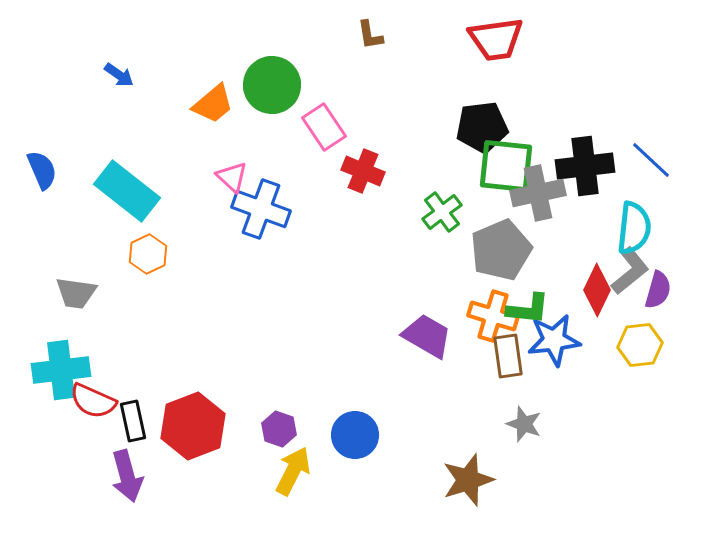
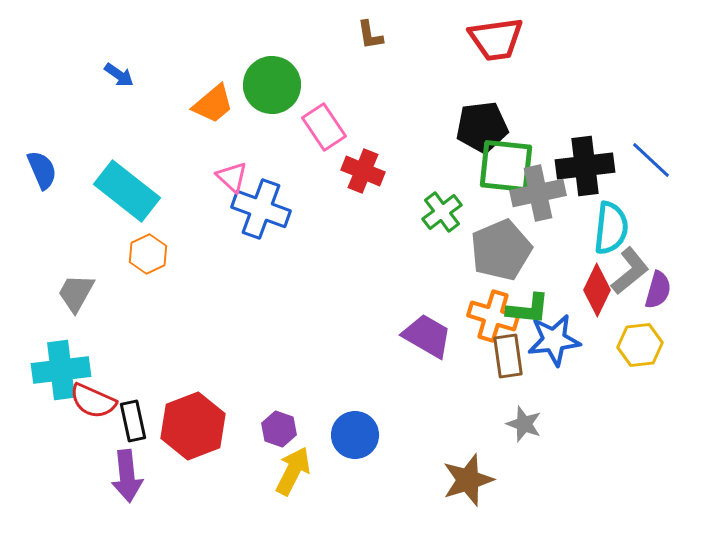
cyan semicircle: moved 23 px left
gray trapezoid: rotated 111 degrees clockwise
purple arrow: rotated 9 degrees clockwise
